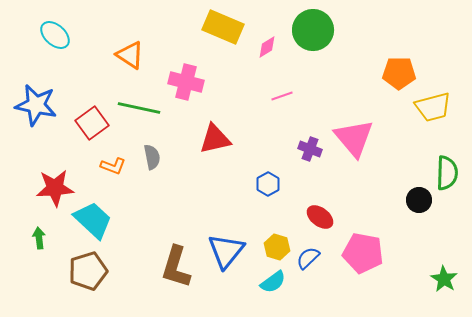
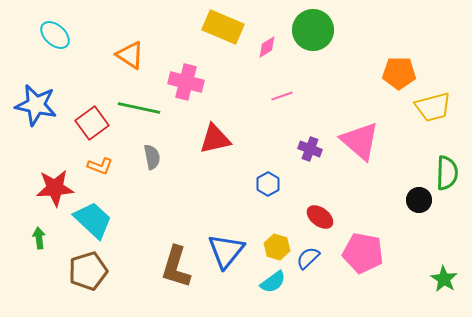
pink triangle: moved 6 px right, 3 px down; rotated 9 degrees counterclockwise
orange L-shape: moved 13 px left
